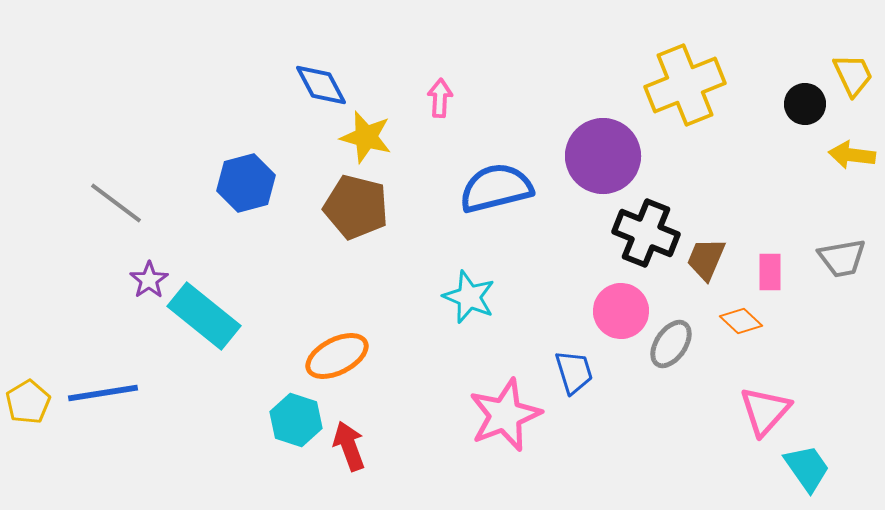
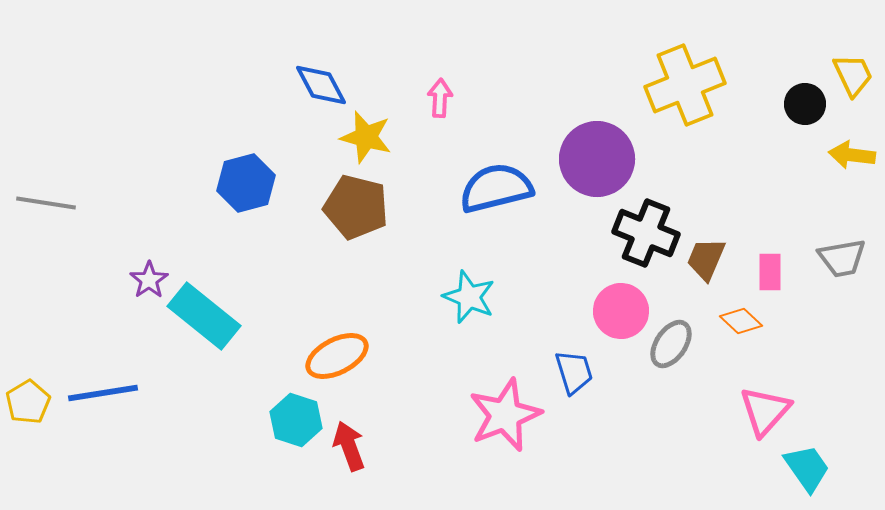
purple circle: moved 6 px left, 3 px down
gray line: moved 70 px left; rotated 28 degrees counterclockwise
